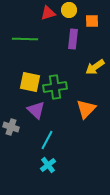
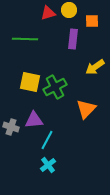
green cross: rotated 20 degrees counterclockwise
purple triangle: moved 2 px left, 10 px down; rotated 48 degrees counterclockwise
